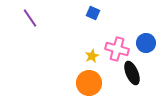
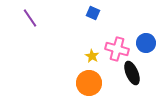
yellow star: rotated 16 degrees counterclockwise
